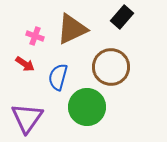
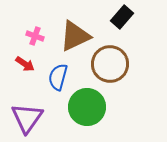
brown triangle: moved 3 px right, 7 px down
brown circle: moved 1 px left, 3 px up
